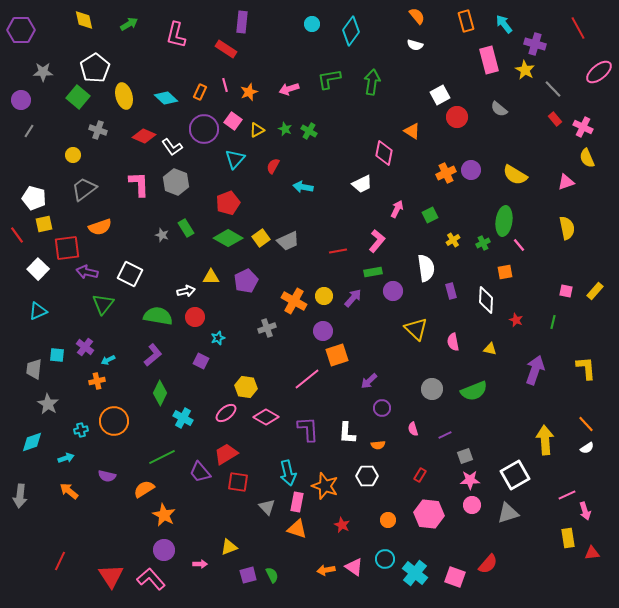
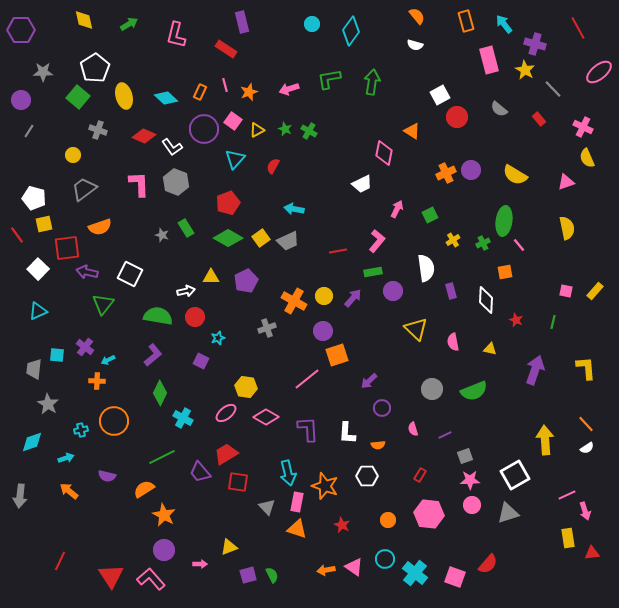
purple rectangle at (242, 22): rotated 20 degrees counterclockwise
red rectangle at (555, 119): moved 16 px left
cyan arrow at (303, 187): moved 9 px left, 22 px down
orange cross at (97, 381): rotated 14 degrees clockwise
